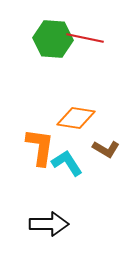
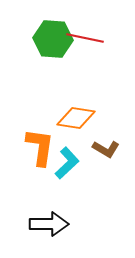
cyan L-shape: rotated 80 degrees clockwise
